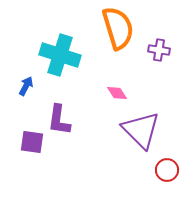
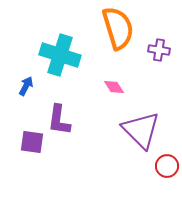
pink diamond: moved 3 px left, 6 px up
red circle: moved 4 px up
